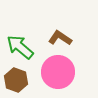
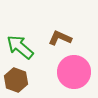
brown L-shape: rotated 10 degrees counterclockwise
pink circle: moved 16 px right
